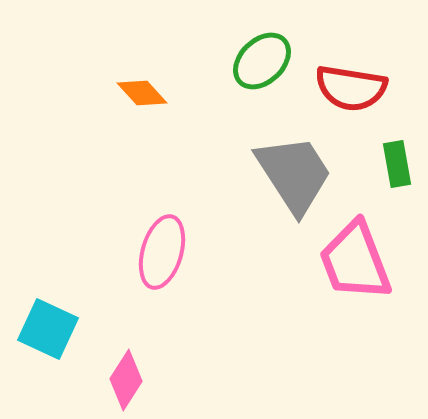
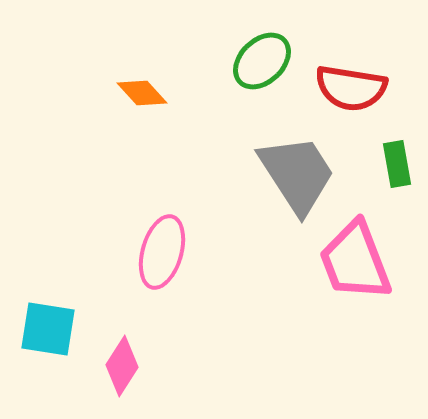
gray trapezoid: moved 3 px right
cyan square: rotated 16 degrees counterclockwise
pink diamond: moved 4 px left, 14 px up
